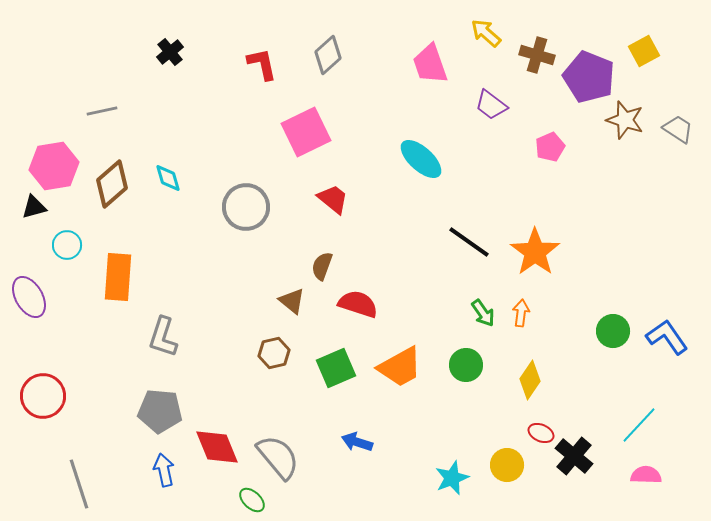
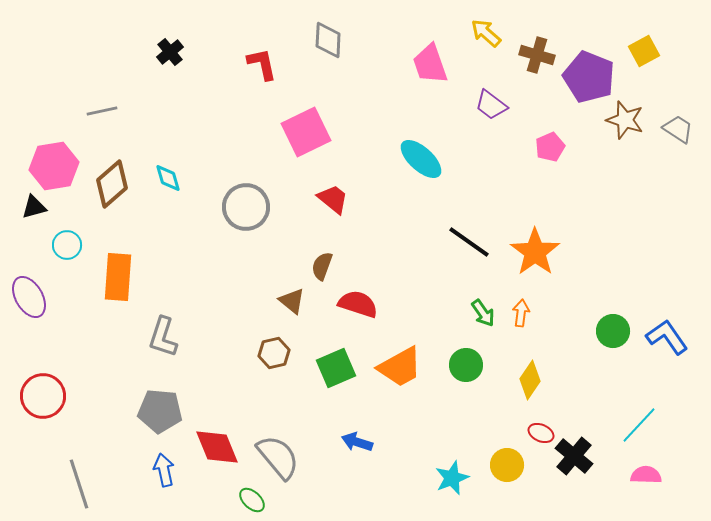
gray diamond at (328, 55): moved 15 px up; rotated 45 degrees counterclockwise
